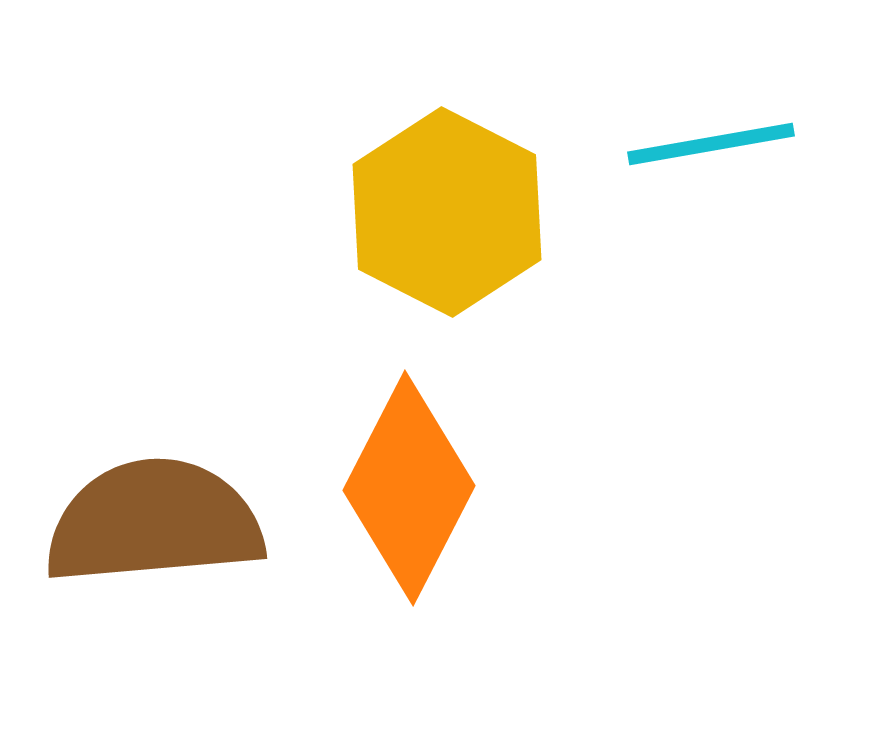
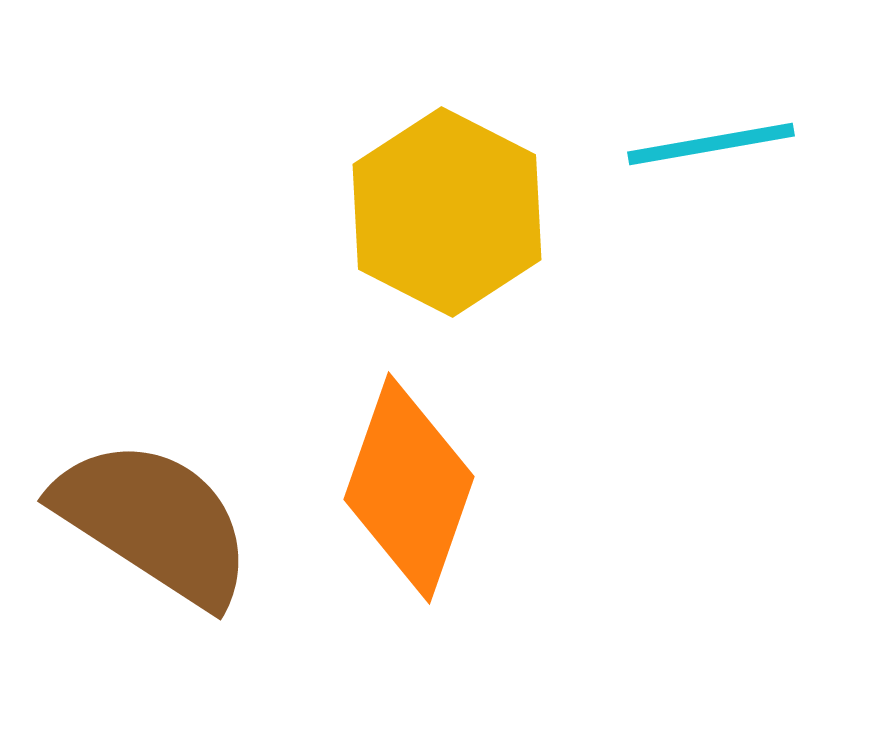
orange diamond: rotated 8 degrees counterclockwise
brown semicircle: rotated 38 degrees clockwise
